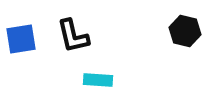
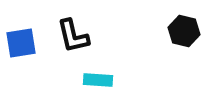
black hexagon: moved 1 px left
blue square: moved 4 px down
